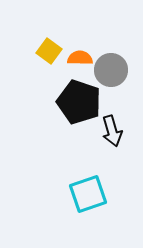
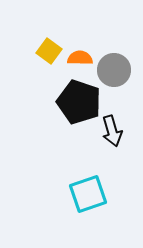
gray circle: moved 3 px right
